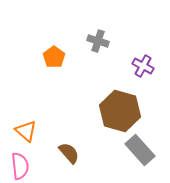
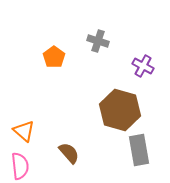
brown hexagon: moved 1 px up
orange triangle: moved 2 px left
gray rectangle: moved 1 px left; rotated 32 degrees clockwise
